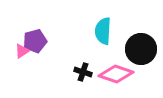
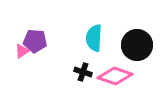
cyan semicircle: moved 9 px left, 7 px down
purple pentagon: rotated 20 degrees clockwise
black circle: moved 4 px left, 4 px up
pink diamond: moved 1 px left, 2 px down
